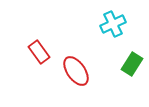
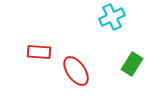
cyan cross: moved 1 px left, 7 px up
red rectangle: rotated 50 degrees counterclockwise
